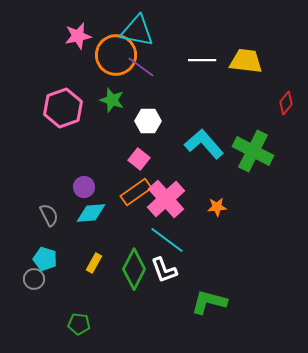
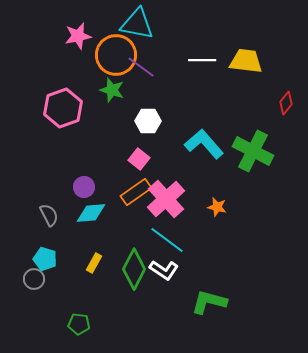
cyan triangle: moved 7 px up
green star: moved 10 px up
orange star: rotated 18 degrees clockwise
white L-shape: rotated 36 degrees counterclockwise
